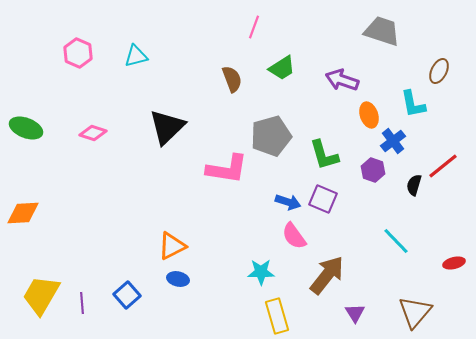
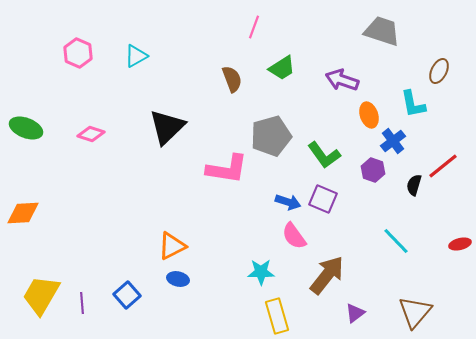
cyan triangle: rotated 15 degrees counterclockwise
pink diamond: moved 2 px left, 1 px down
green L-shape: rotated 20 degrees counterclockwise
red ellipse: moved 6 px right, 19 px up
purple triangle: rotated 25 degrees clockwise
